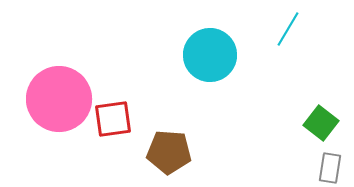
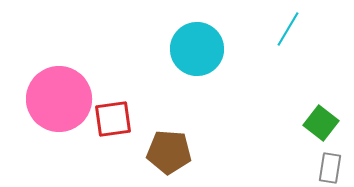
cyan circle: moved 13 px left, 6 px up
